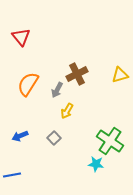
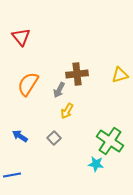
brown cross: rotated 20 degrees clockwise
gray arrow: moved 2 px right
blue arrow: rotated 56 degrees clockwise
